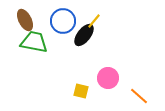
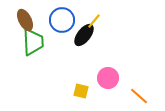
blue circle: moved 1 px left, 1 px up
green trapezoid: moved 1 px left; rotated 76 degrees clockwise
